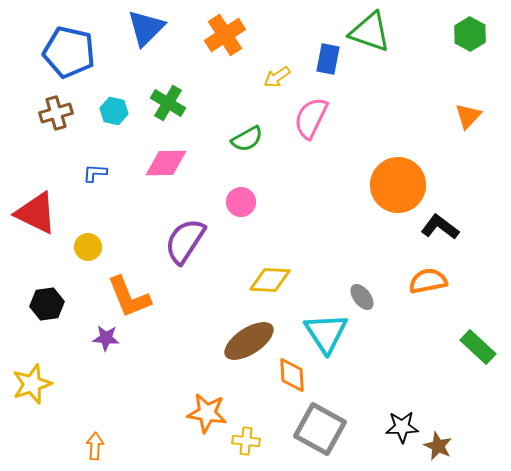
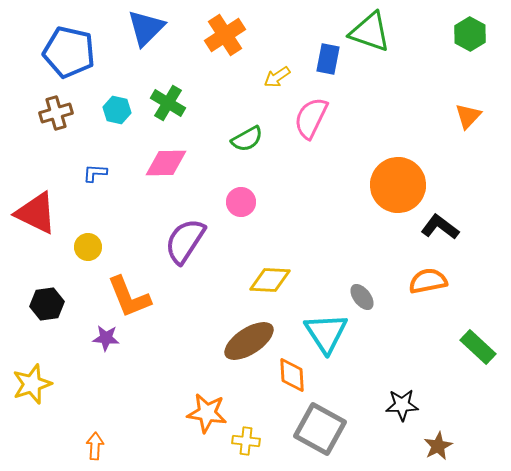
cyan hexagon: moved 3 px right, 1 px up
black star: moved 22 px up
brown star: rotated 20 degrees clockwise
